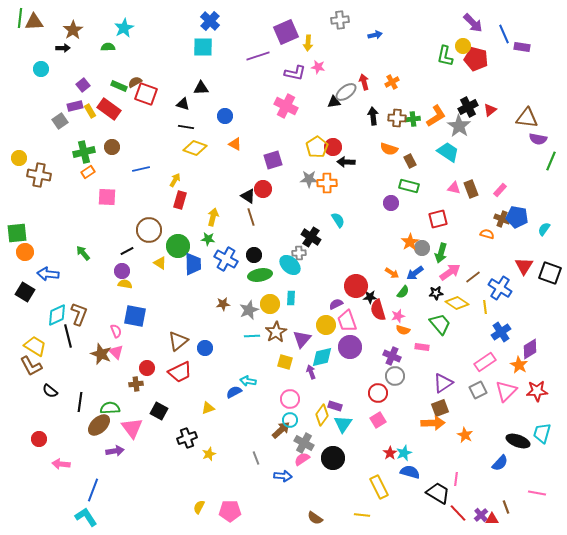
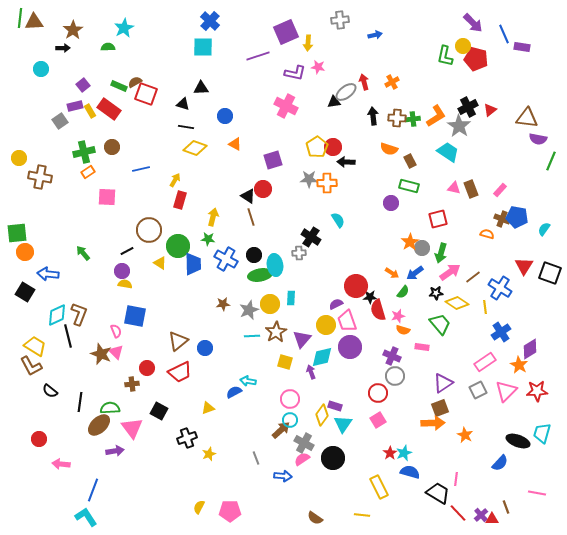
brown cross at (39, 175): moved 1 px right, 2 px down
cyan ellipse at (290, 265): moved 15 px left; rotated 40 degrees clockwise
brown cross at (136, 384): moved 4 px left
